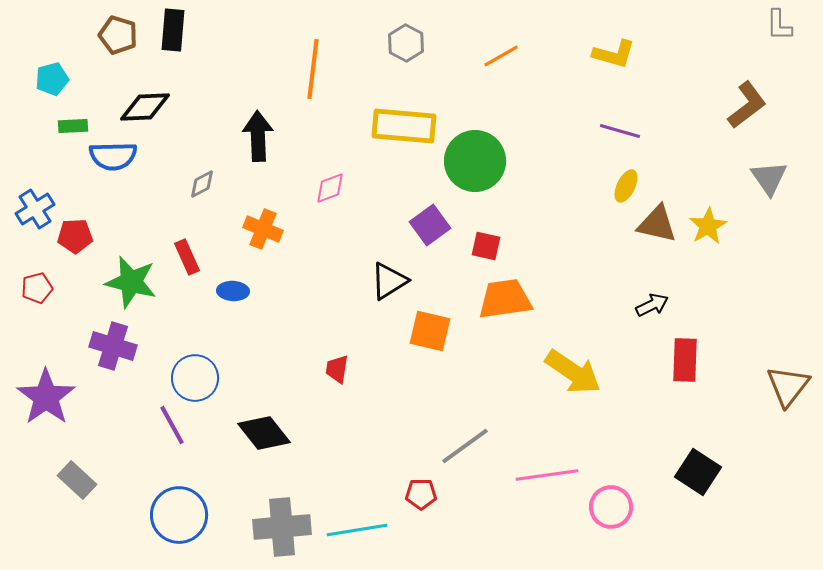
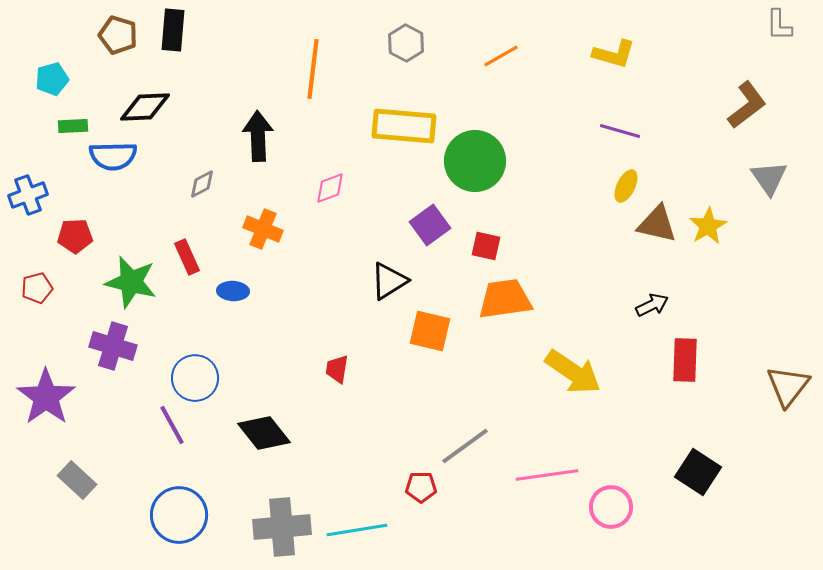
blue cross at (35, 209): moved 7 px left, 14 px up; rotated 12 degrees clockwise
red pentagon at (421, 494): moved 7 px up
